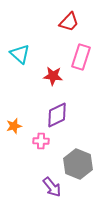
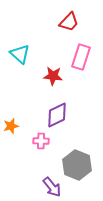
orange star: moved 3 px left
gray hexagon: moved 1 px left, 1 px down
